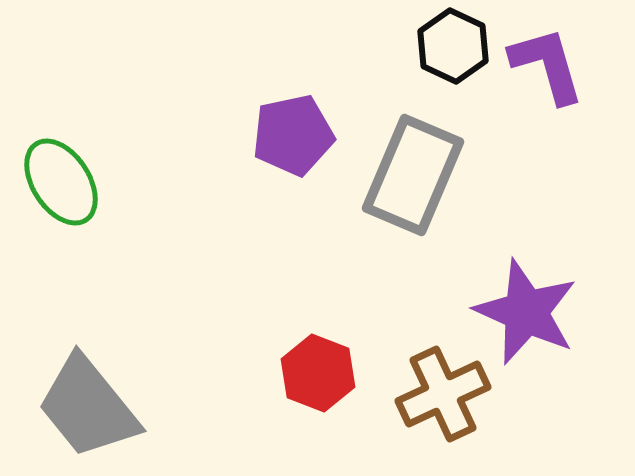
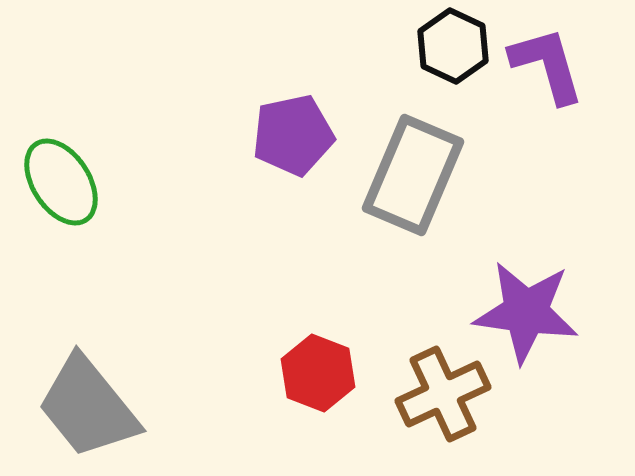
purple star: rotated 16 degrees counterclockwise
